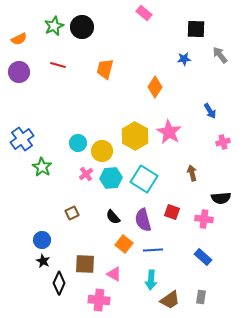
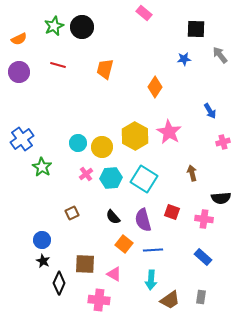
yellow circle at (102, 151): moved 4 px up
